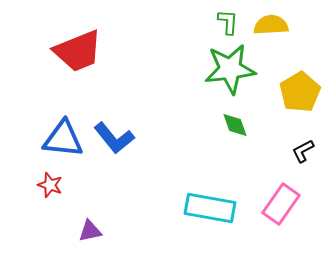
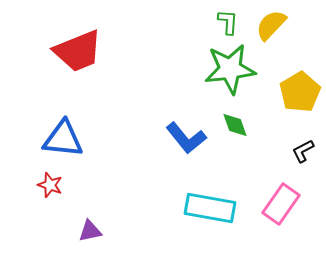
yellow semicircle: rotated 44 degrees counterclockwise
blue L-shape: moved 72 px right
